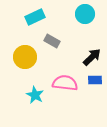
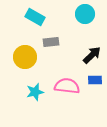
cyan rectangle: rotated 54 degrees clockwise
gray rectangle: moved 1 px left, 1 px down; rotated 35 degrees counterclockwise
black arrow: moved 2 px up
pink semicircle: moved 2 px right, 3 px down
cyan star: moved 3 px up; rotated 30 degrees clockwise
